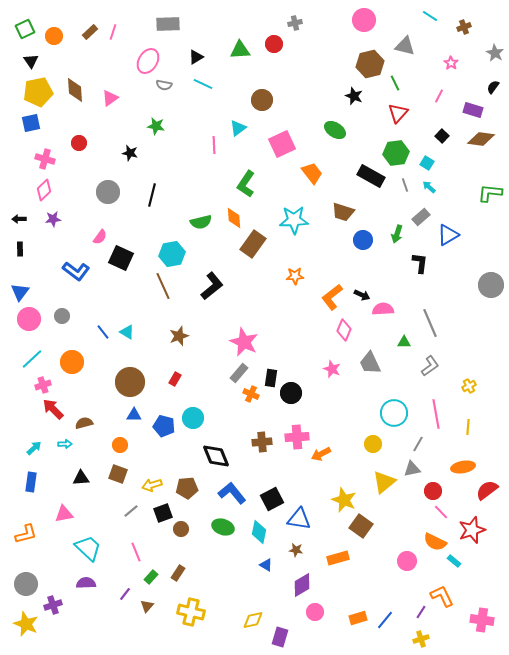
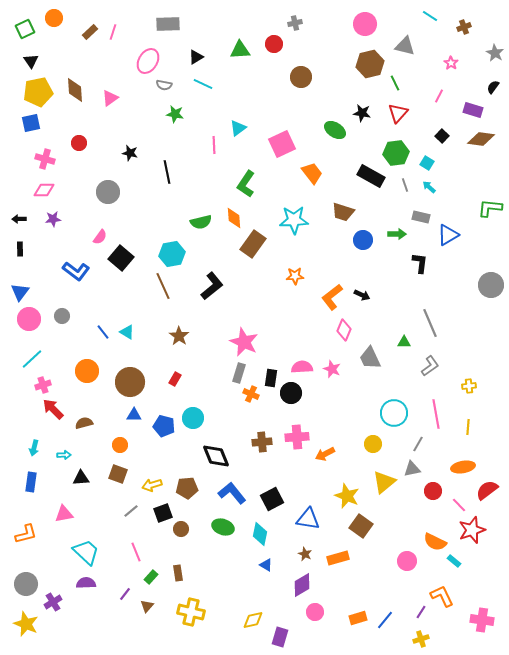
pink circle at (364, 20): moved 1 px right, 4 px down
orange circle at (54, 36): moved 18 px up
black star at (354, 96): moved 8 px right, 17 px down; rotated 12 degrees counterclockwise
brown circle at (262, 100): moved 39 px right, 23 px up
green star at (156, 126): moved 19 px right, 12 px up
pink diamond at (44, 190): rotated 45 degrees clockwise
green L-shape at (490, 193): moved 15 px down
black line at (152, 195): moved 15 px right, 23 px up; rotated 25 degrees counterclockwise
gray rectangle at (421, 217): rotated 54 degrees clockwise
green arrow at (397, 234): rotated 108 degrees counterclockwise
black square at (121, 258): rotated 15 degrees clockwise
pink semicircle at (383, 309): moved 81 px left, 58 px down
brown star at (179, 336): rotated 18 degrees counterclockwise
orange circle at (72, 362): moved 15 px right, 9 px down
gray trapezoid at (370, 363): moved 5 px up
gray rectangle at (239, 373): rotated 24 degrees counterclockwise
yellow cross at (469, 386): rotated 24 degrees clockwise
cyan arrow at (65, 444): moved 1 px left, 11 px down
cyan arrow at (34, 448): rotated 147 degrees clockwise
orange arrow at (321, 454): moved 4 px right
yellow star at (344, 500): moved 3 px right, 4 px up
pink line at (441, 512): moved 18 px right, 7 px up
blue triangle at (299, 519): moved 9 px right
cyan diamond at (259, 532): moved 1 px right, 2 px down
cyan trapezoid at (88, 548): moved 2 px left, 4 px down
brown star at (296, 550): moved 9 px right, 4 px down; rotated 16 degrees clockwise
brown rectangle at (178, 573): rotated 42 degrees counterclockwise
purple cross at (53, 605): moved 3 px up; rotated 12 degrees counterclockwise
